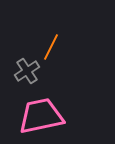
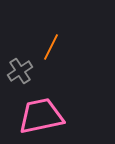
gray cross: moved 7 px left
